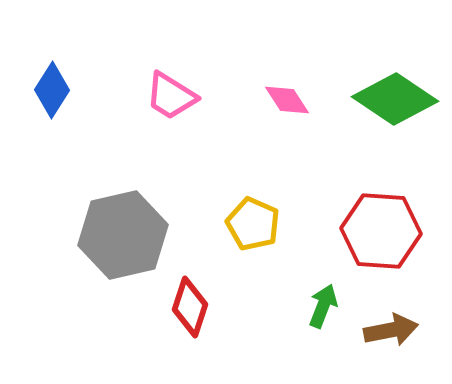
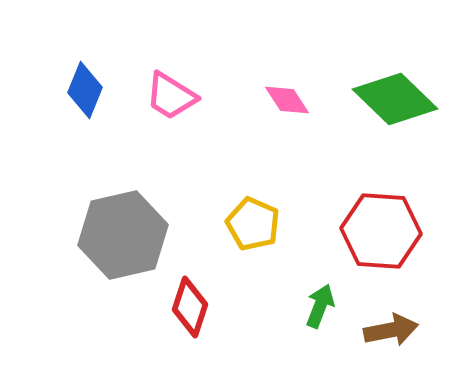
blue diamond: moved 33 px right; rotated 10 degrees counterclockwise
green diamond: rotated 10 degrees clockwise
green arrow: moved 3 px left
